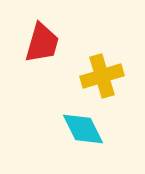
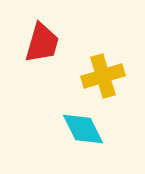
yellow cross: moved 1 px right
